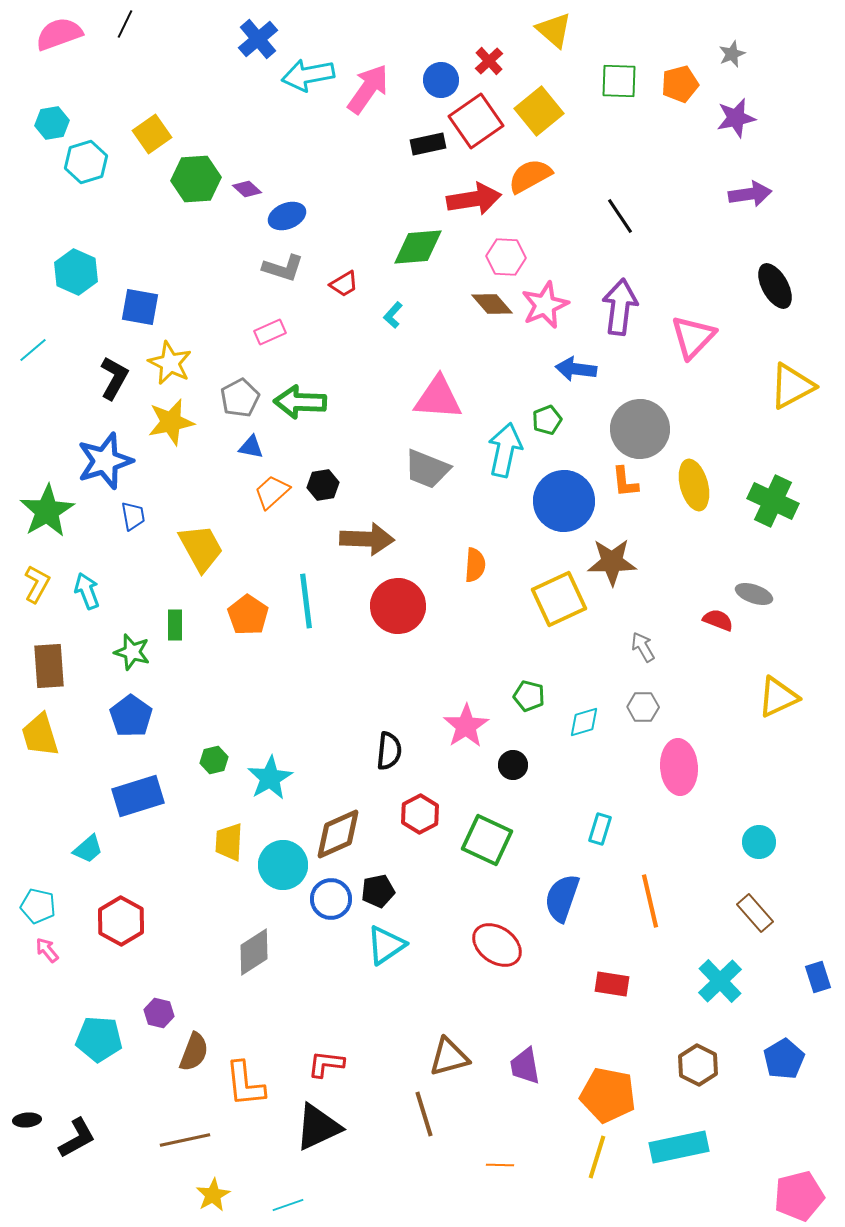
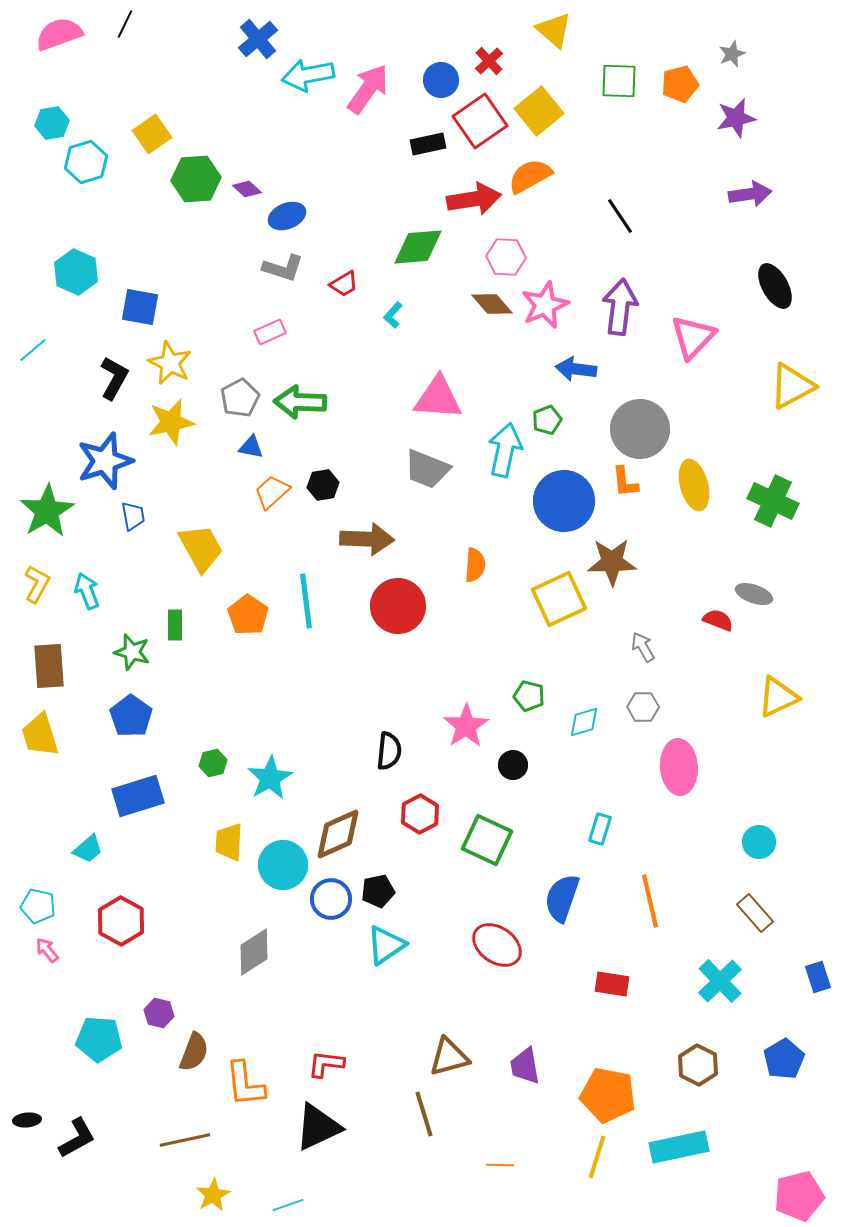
red square at (476, 121): moved 4 px right
green hexagon at (214, 760): moved 1 px left, 3 px down
